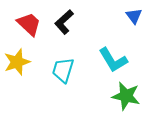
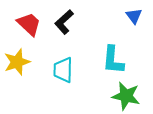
cyan L-shape: rotated 36 degrees clockwise
cyan trapezoid: rotated 16 degrees counterclockwise
